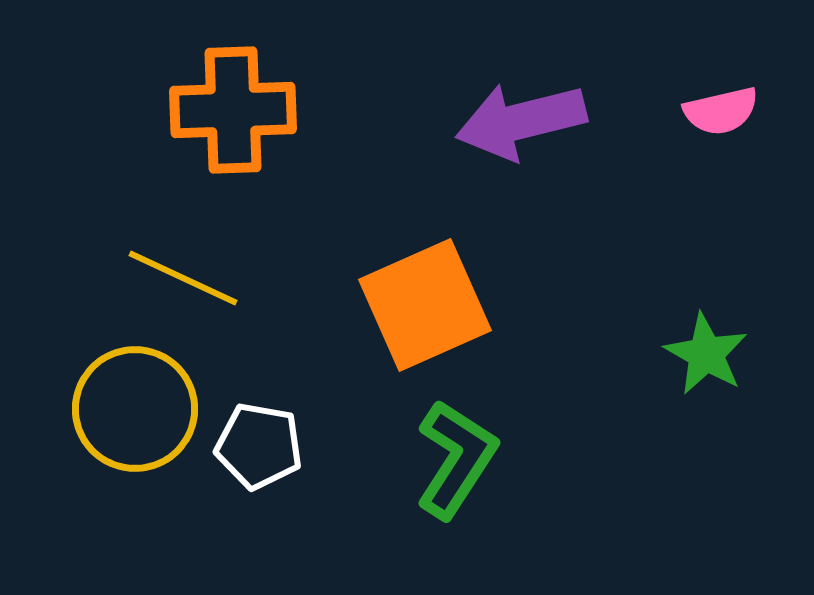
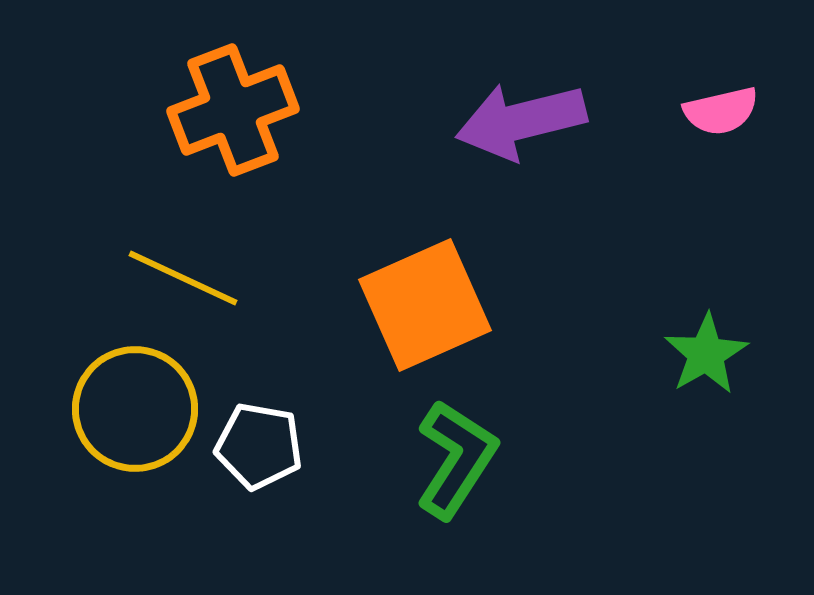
orange cross: rotated 19 degrees counterclockwise
green star: rotated 12 degrees clockwise
